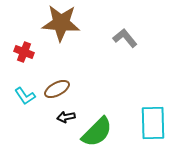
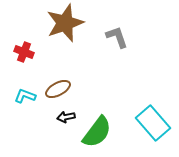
brown star: moved 4 px right; rotated 24 degrees counterclockwise
gray L-shape: moved 8 px left, 1 px up; rotated 20 degrees clockwise
brown ellipse: moved 1 px right
cyan L-shape: rotated 145 degrees clockwise
cyan rectangle: rotated 40 degrees counterclockwise
green semicircle: rotated 8 degrees counterclockwise
